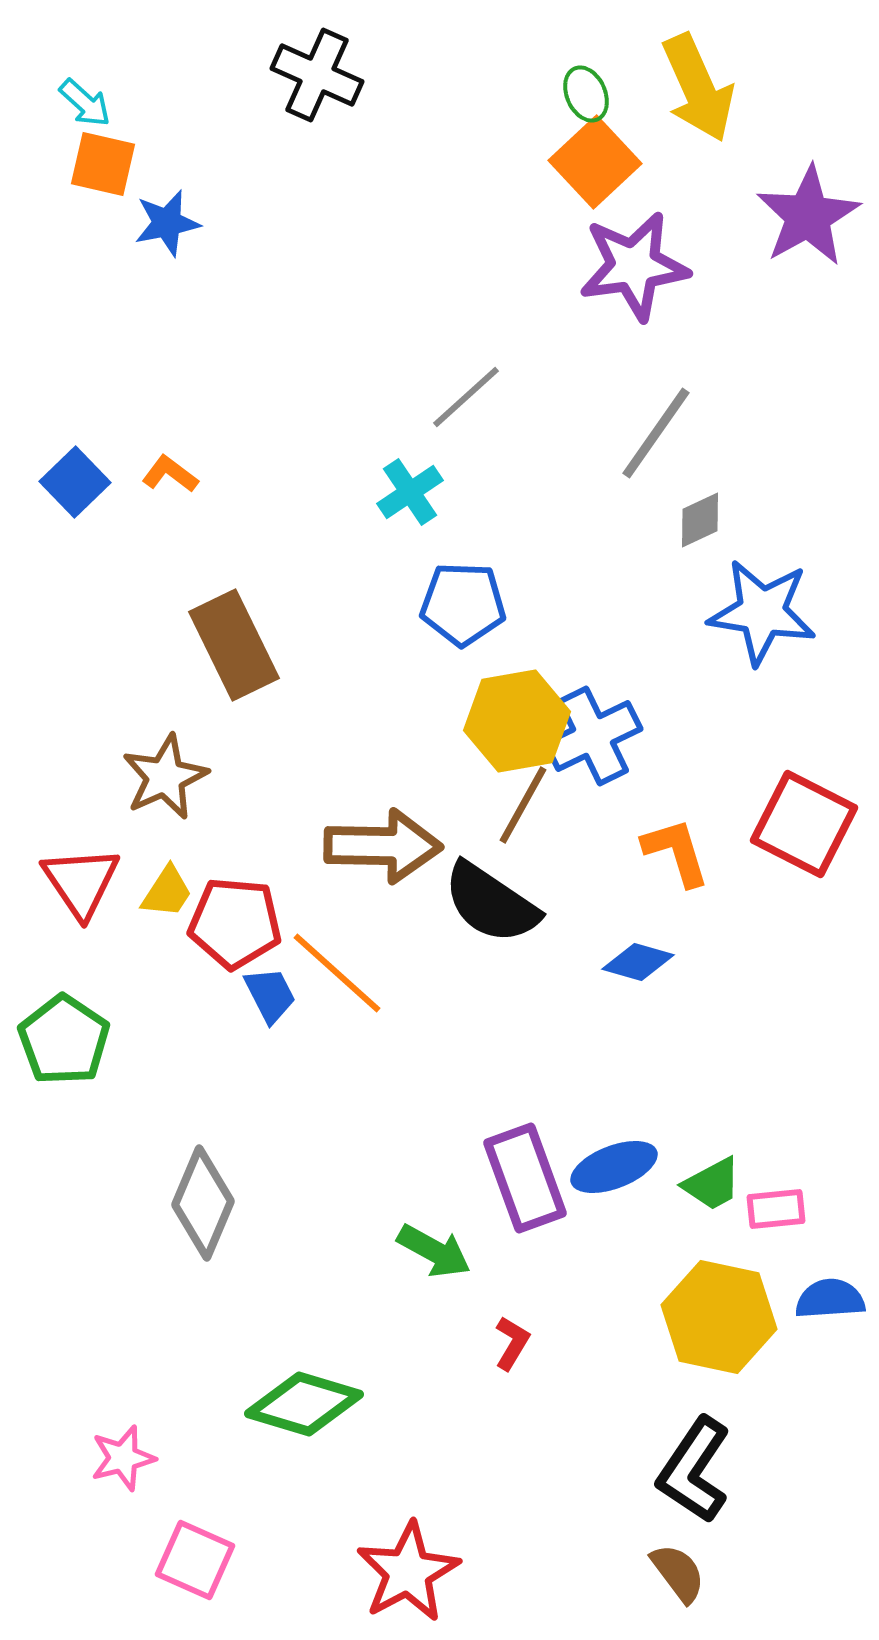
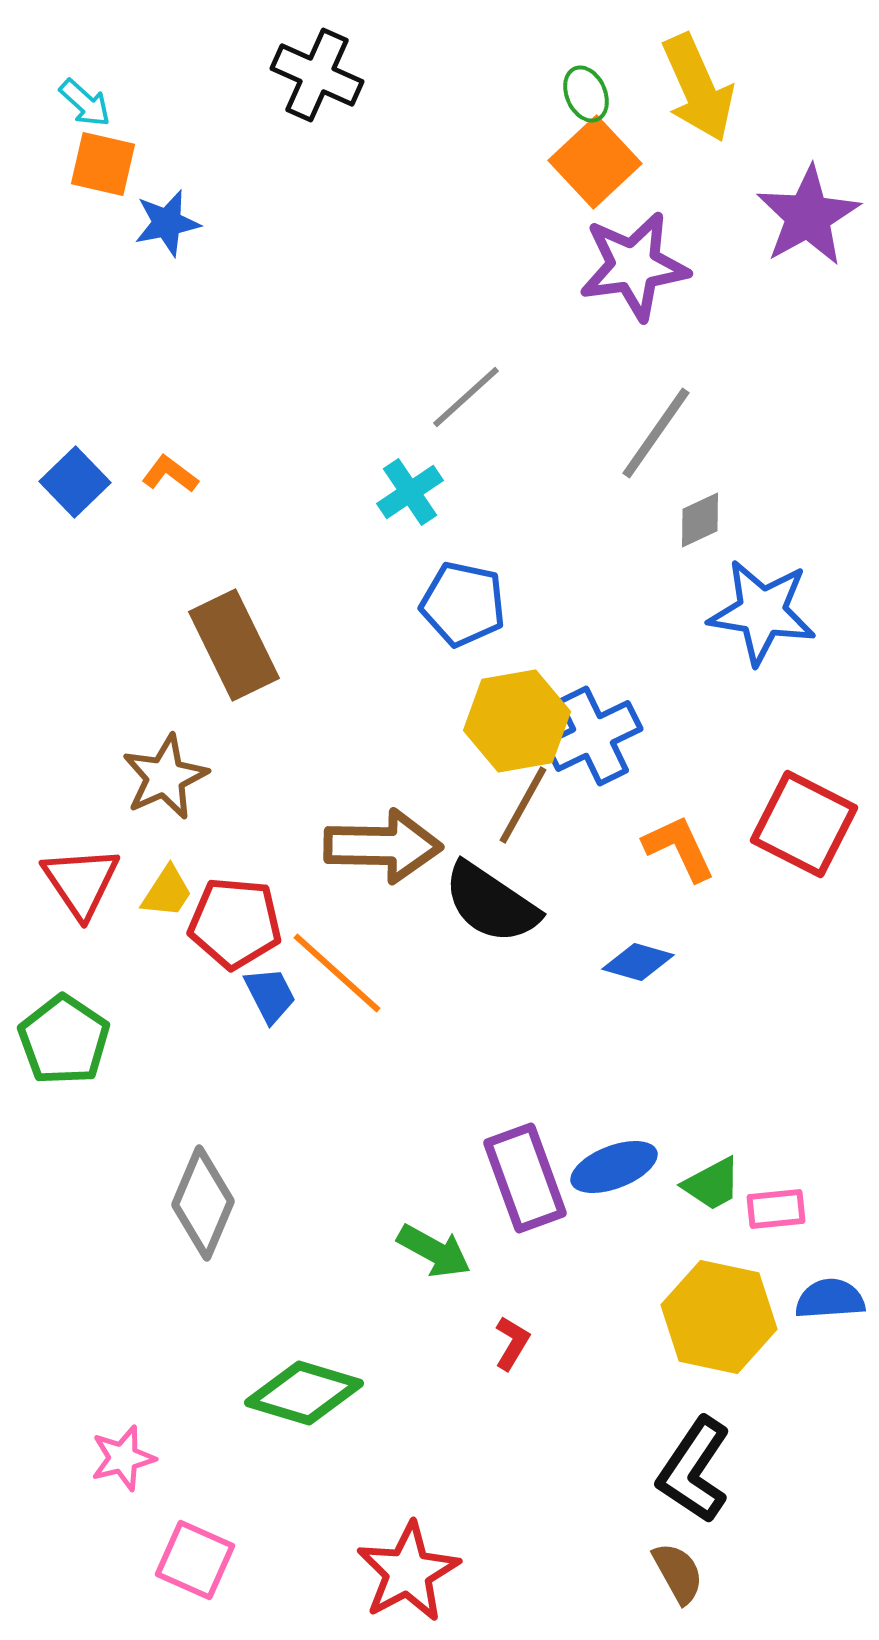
blue pentagon at (463, 604): rotated 10 degrees clockwise
orange L-shape at (676, 852): moved 3 px right, 4 px up; rotated 8 degrees counterclockwise
green diamond at (304, 1404): moved 11 px up
brown semicircle at (678, 1573): rotated 8 degrees clockwise
